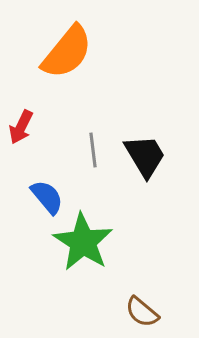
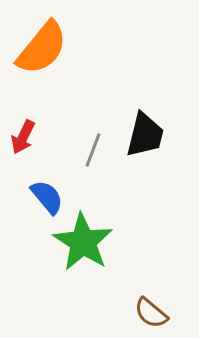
orange semicircle: moved 25 px left, 4 px up
red arrow: moved 2 px right, 10 px down
gray line: rotated 28 degrees clockwise
black trapezoid: moved 21 px up; rotated 45 degrees clockwise
brown semicircle: moved 9 px right, 1 px down
